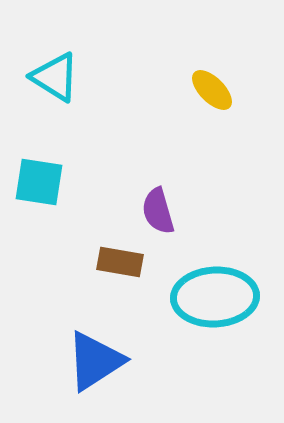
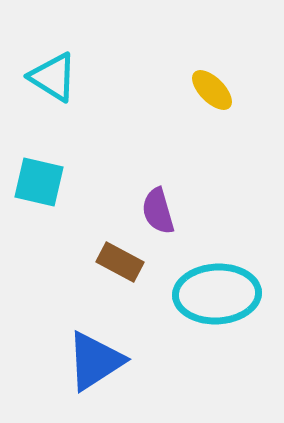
cyan triangle: moved 2 px left
cyan square: rotated 4 degrees clockwise
brown rectangle: rotated 18 degrees clockwise
cyan ellipse: moved 2 px right, 3 px up
